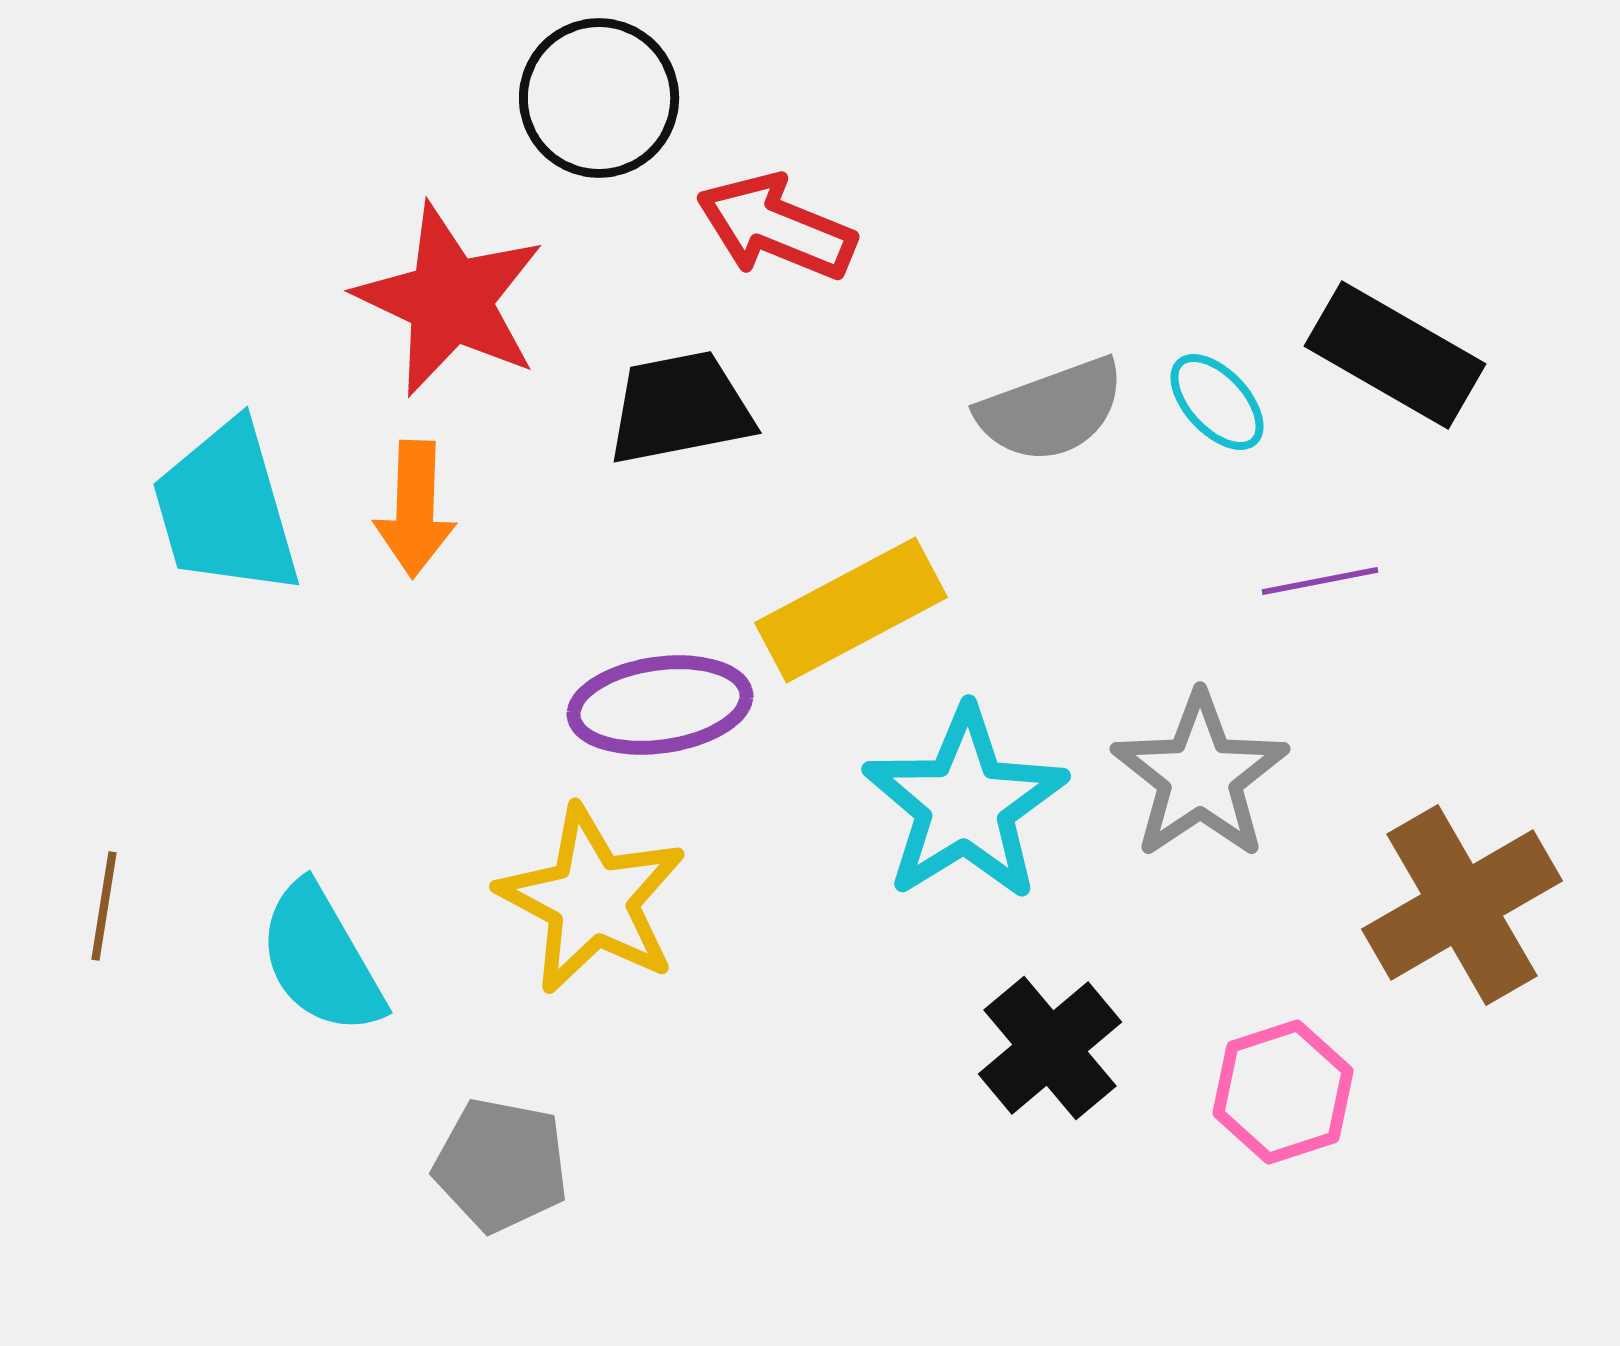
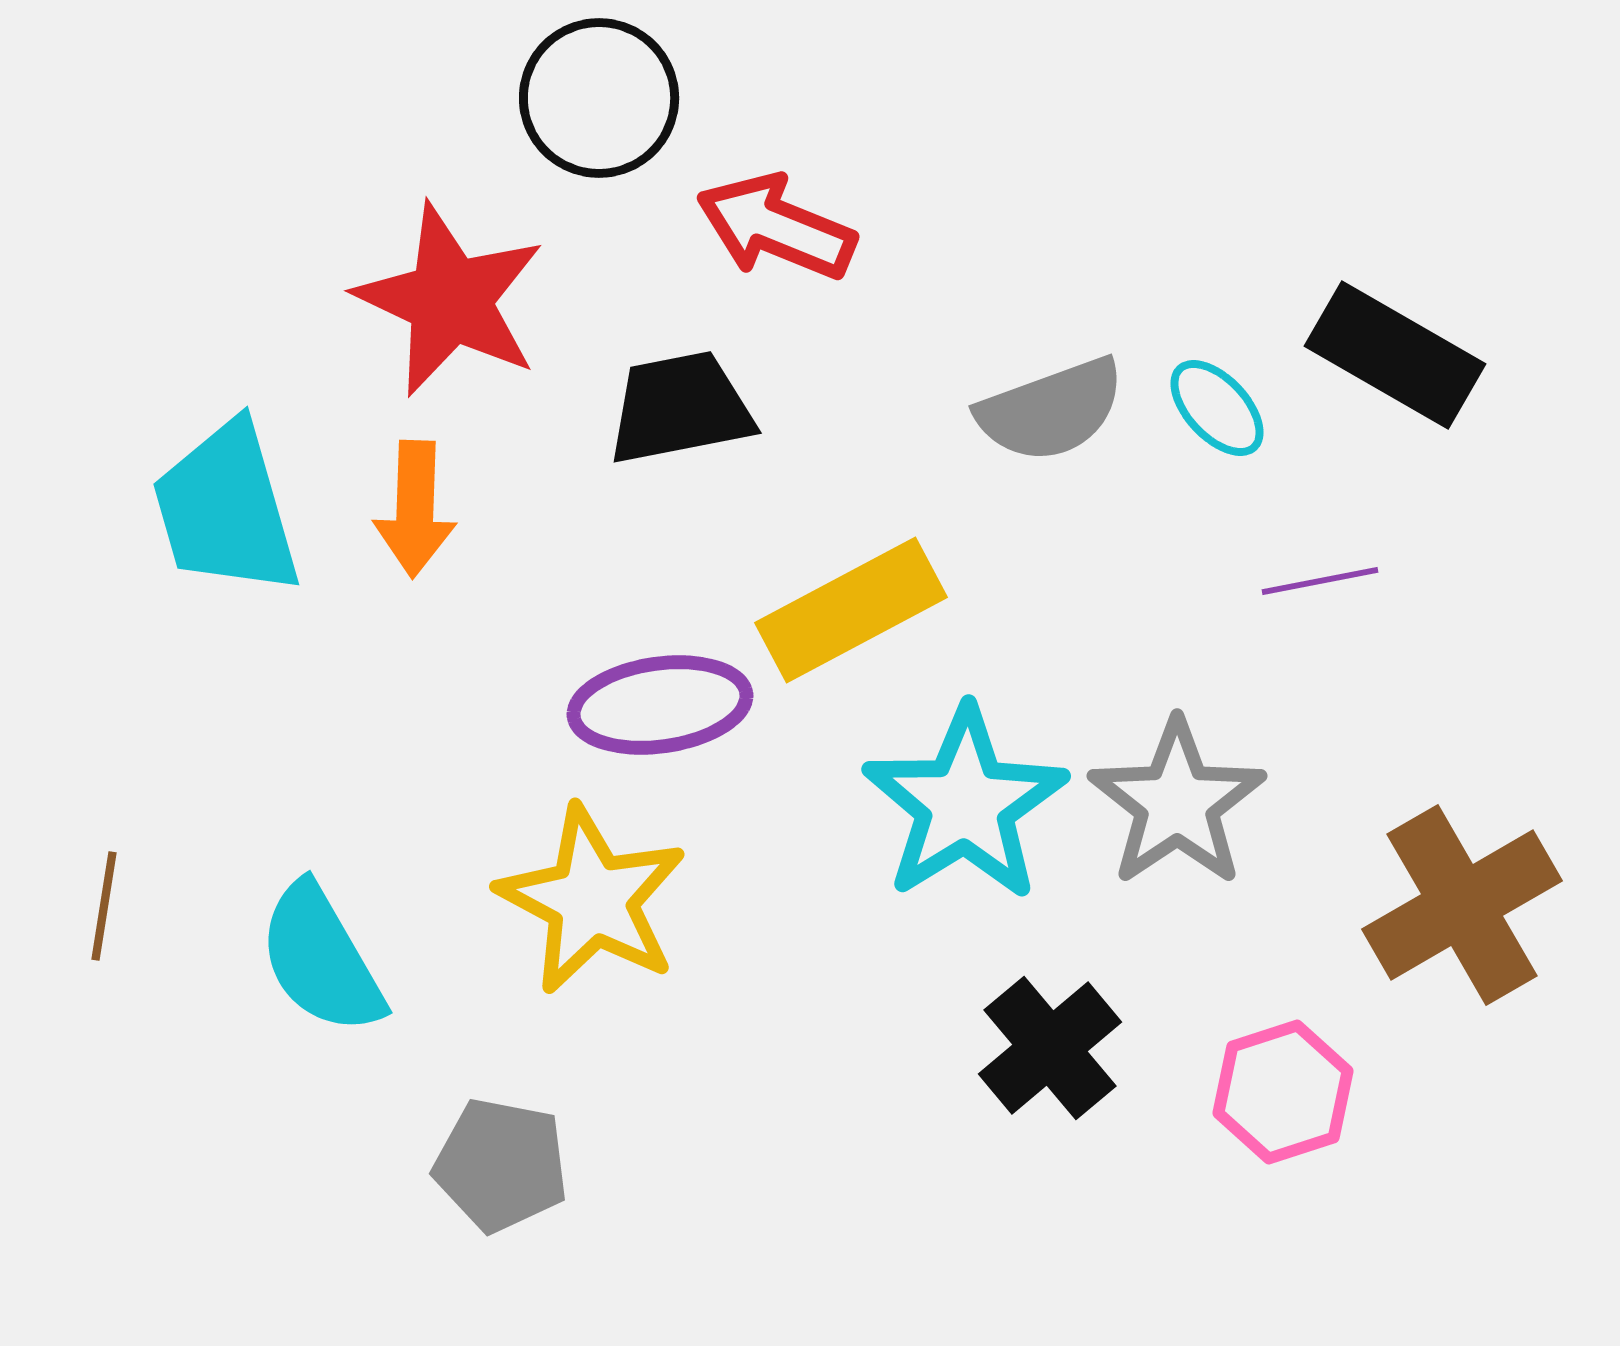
cyan ellipse: moved 6 px down
gray star: moved 23 px left, 27 px down
